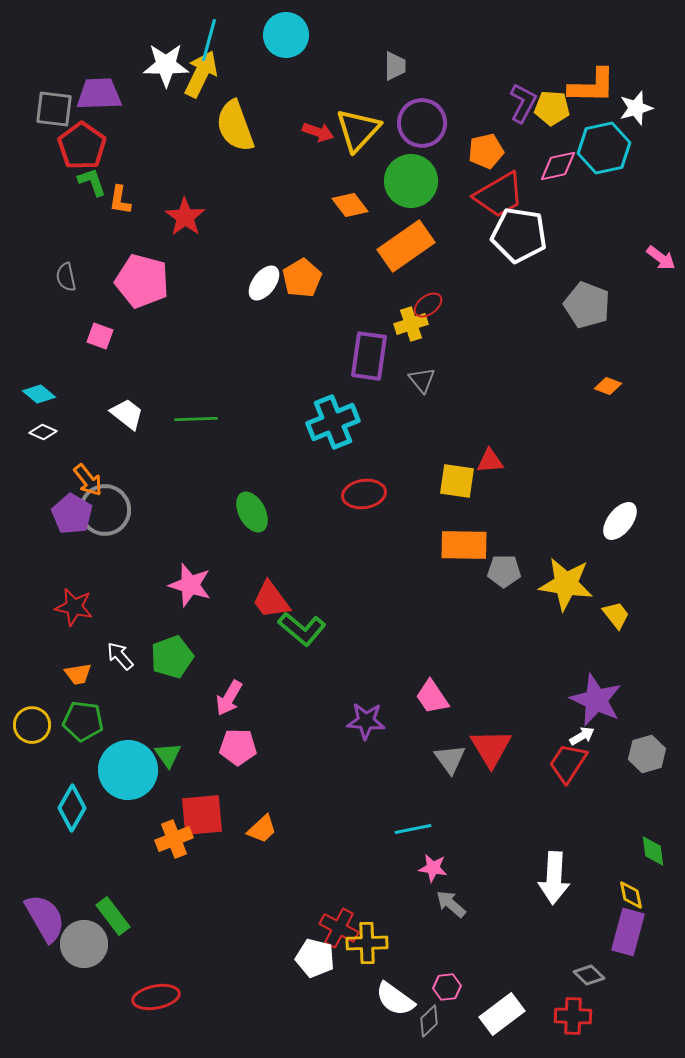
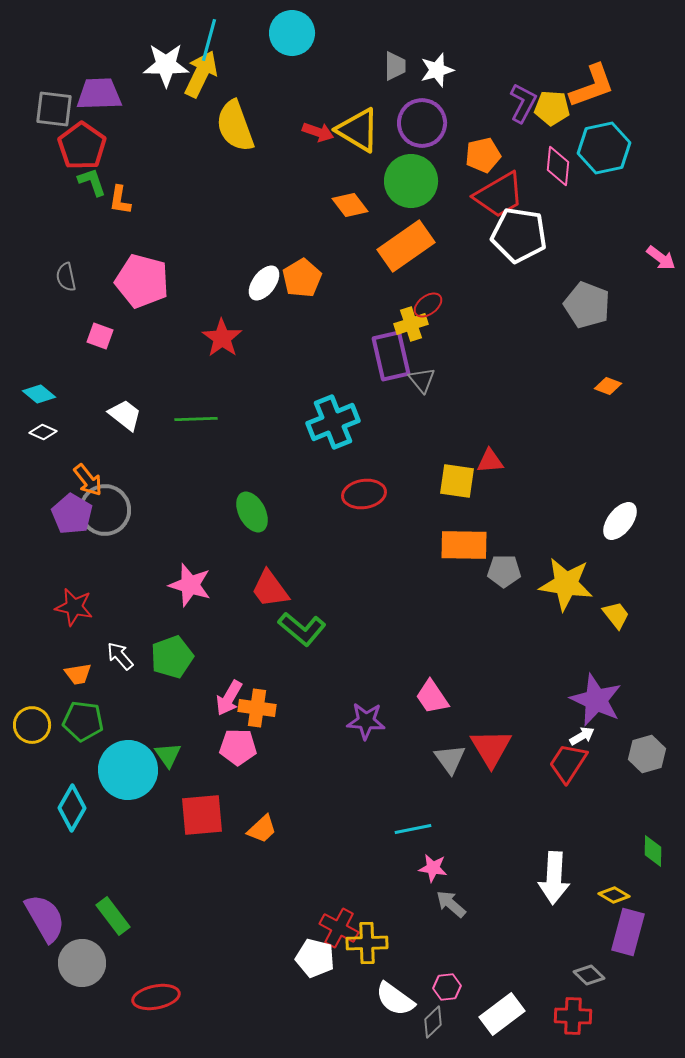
cyan circle at (286, 35): moved 6 px right, 2 px up
orange L-shape at (592, 86): rotated 21 degrees counterclockwise
white star at (636, 108): moved 199 px left, 38 px up
yellow triangle at (358, 130): rotated 42 degrees counterclockwise
orange pentagon at (486, 151): moved 3 px left, 4 px down
pink diamond at (558, 166): rotated 72 degrees counterclockwise
red star at (185, 217): moved 37 px right, 121 px down
purple rectangle at (369, 356): moved 22 px right; rotated 21 degrees counterclockwise
white trapezoid at (127, 414): moved 2 px left, 1 px down
red trapezoid at (271, 600): moved 1 px left, 11 px up
orange cross at (174, 839): moved 83 px right, 131 px up; rotated 30 degrees clockwise
green diamond at (653, 851): rotated 8 degrees clockwise
yellow diamond at (631, 895): moved 17 px left; rotated 48 degrees counterclockwise
gray circle at (84, 944): moved 2 px left, 19 px down
gray diamond at (429, 1021): moved 4 px right, 1 px down
